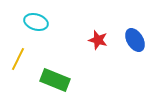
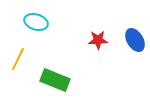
red star: rotated 18 degrees counterclockwise
